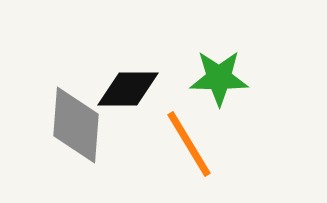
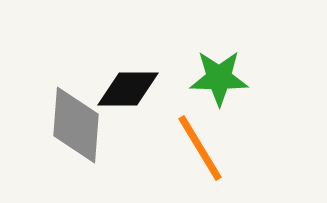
orange line: moved 11 px right, 4 px down
